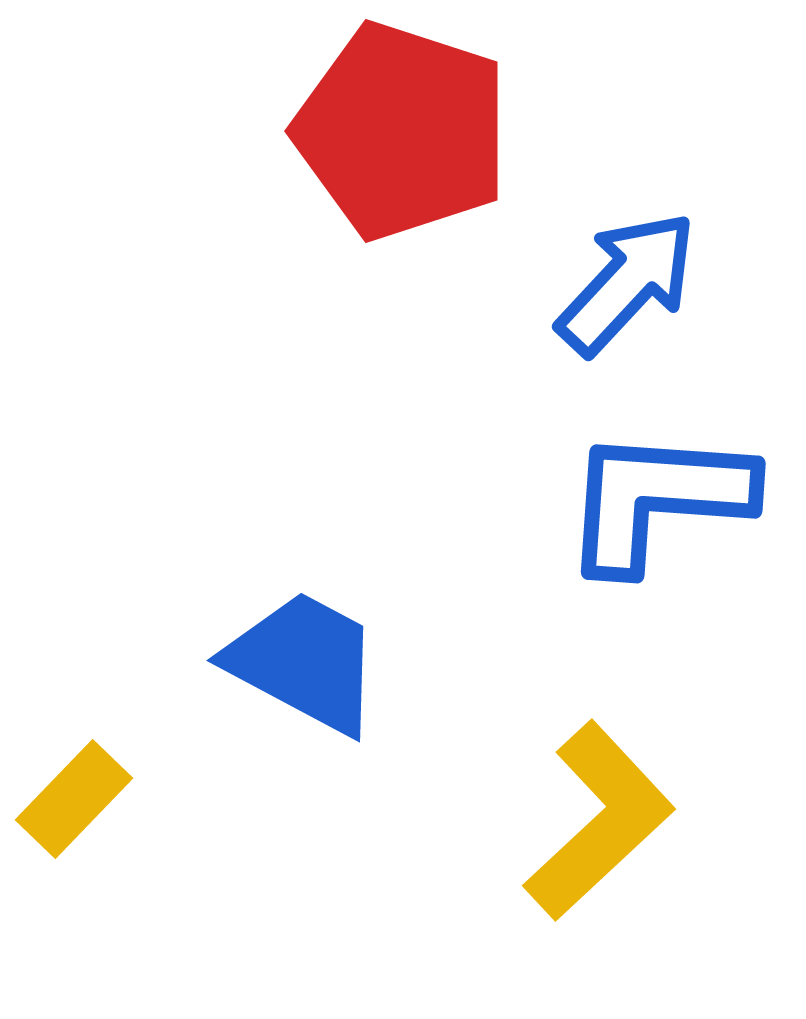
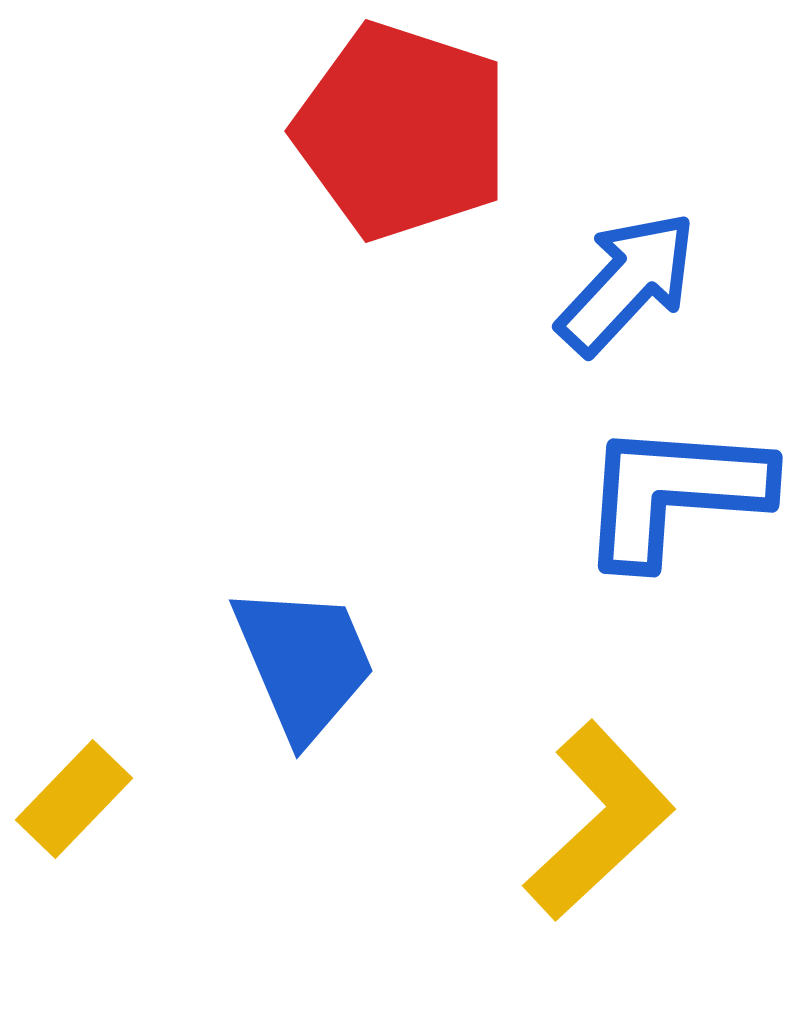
blue L-shape: moved 17 px right, 6 px up
blue trapezoid: rotated 39 degrees clockwise
